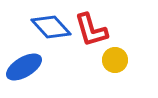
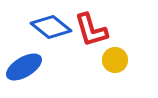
blue diamond: rotated 9 degrees counterclockwise
